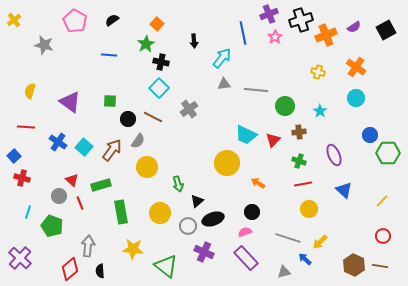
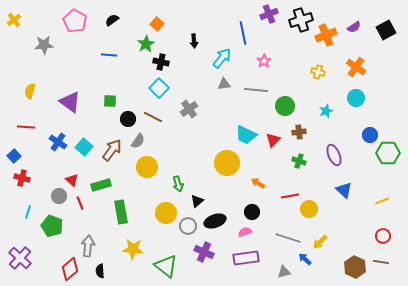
pink star at (275, 37): moved 11 px left, 24 px down
gray star at (44, 45): rotated 18 degrees counterclockwise
cyan star at (320, 111): moved 6 px right; rotated 16 degrees clockwise
red line at (303, 184): moved 13 px left, 12 px down
yellow line at (382, 201): rotated 24 degrees clockwise
yellow circle at (160, 213): moved 6 px right
black ellipse at (213, 219): moved 2 px right, 2 px down
purple rectangle at (246, 258): rotated 55 degrees counterclockwise
brown hexagon at (354, 265): moved 1 px right, 2 px down
brown line at (380, 266): moved 1 px right, 4 px up
